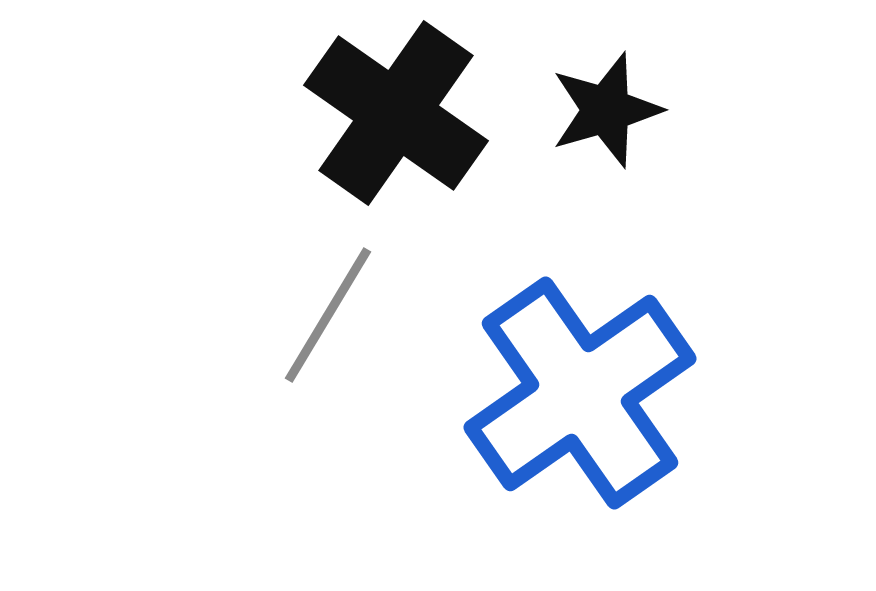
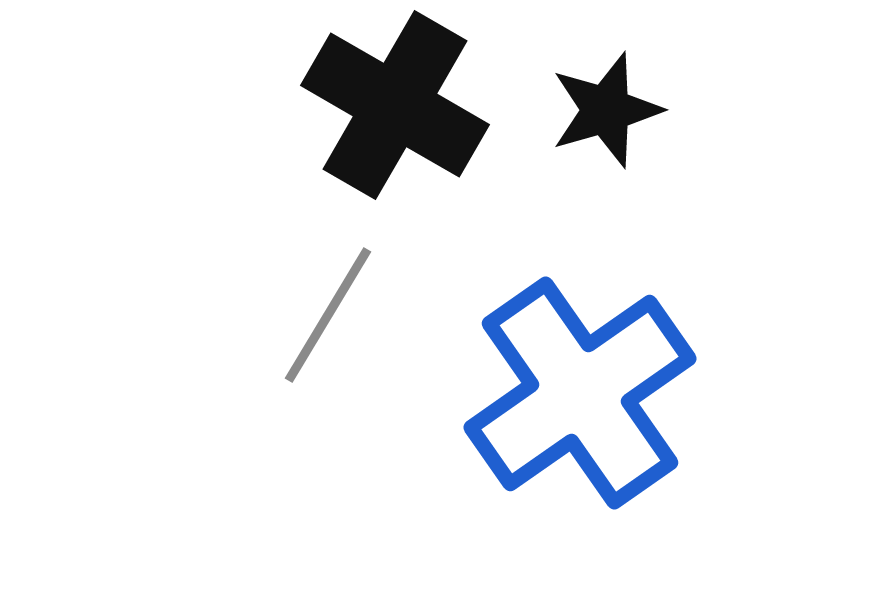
black cross: moved 1 px left, 8 px up; rotated 5 degrees counterclockwise
